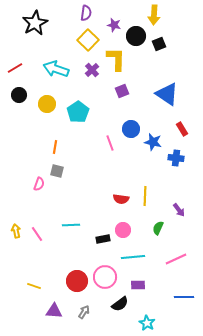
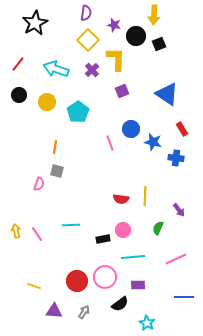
red line at (15, 68): moved 3 px right, 4 px up; rotated 21 degrees counterclockwise
yellow circle at (47, 104): moved 2 px up
